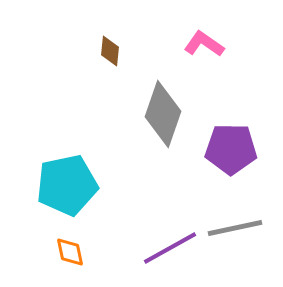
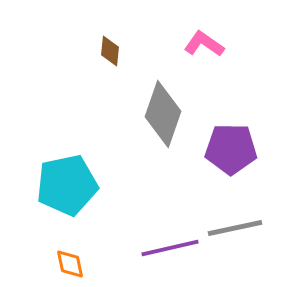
purple line: rotated 16 degrees clockwise
orange diamond: moved 12 px down
